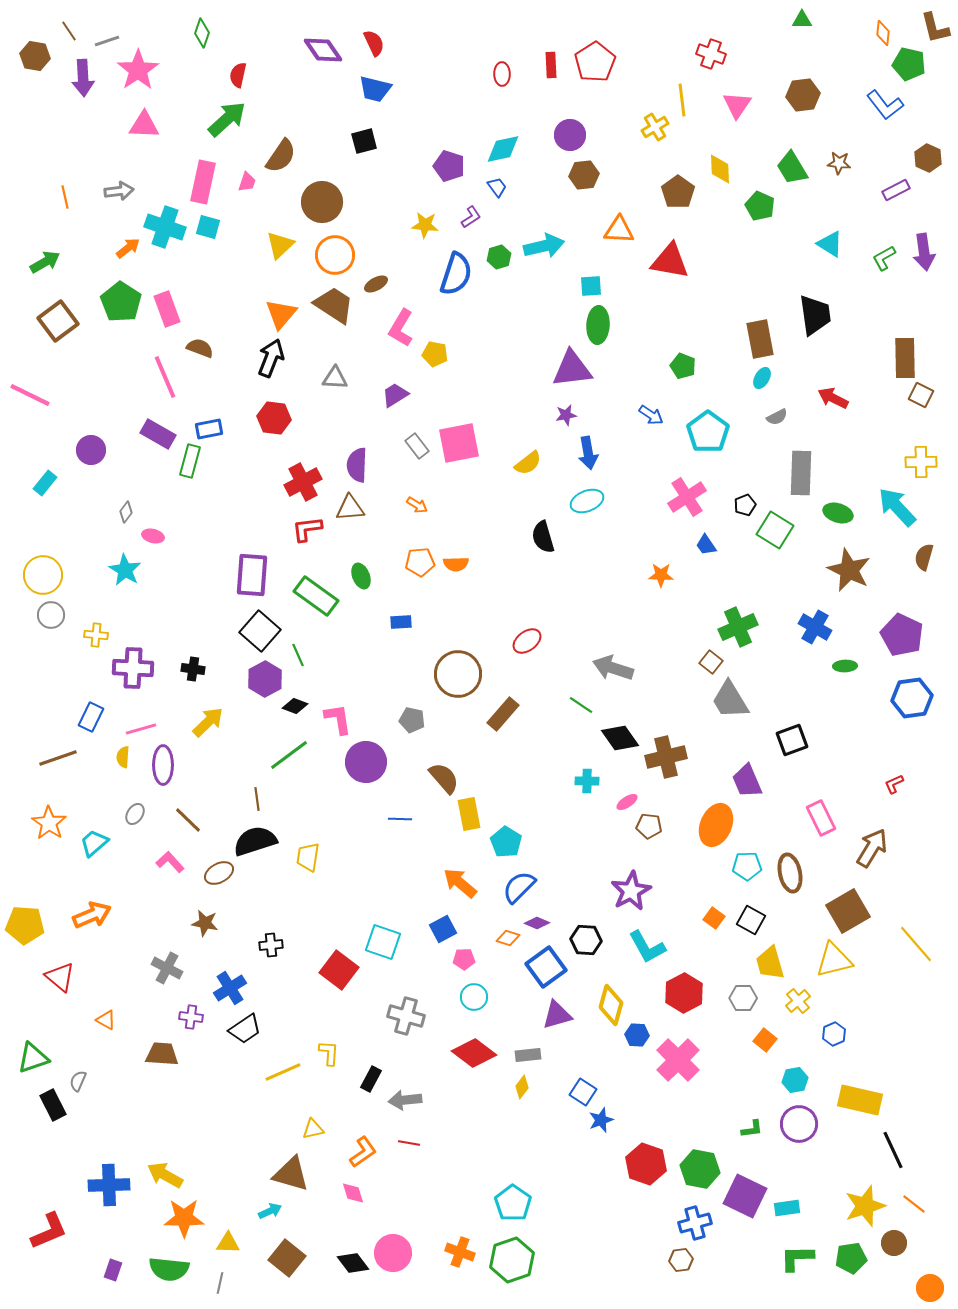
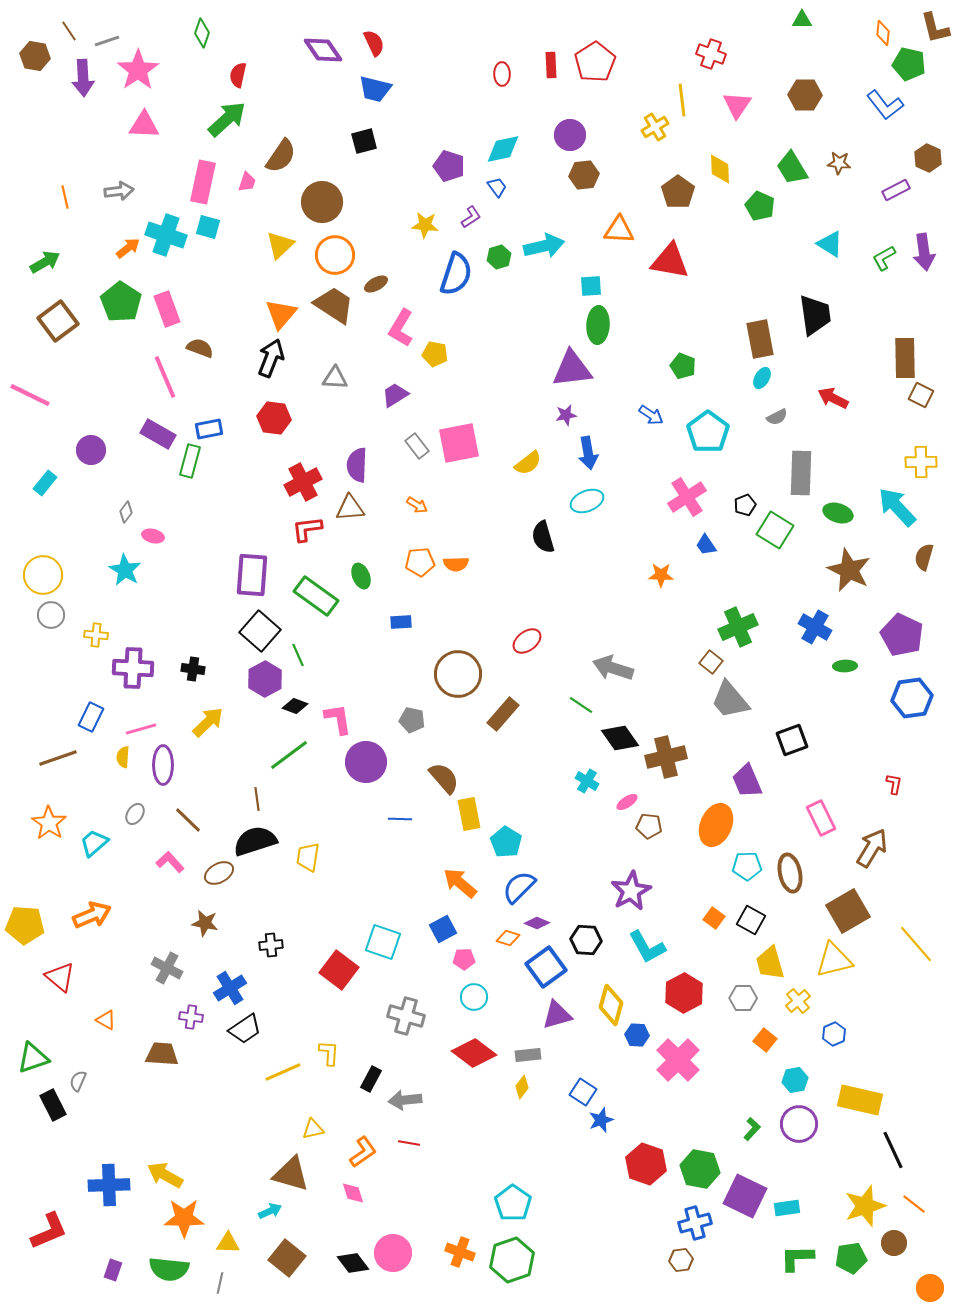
brown hexagon at (803, 95): moved 2 px right; rotated 8 degrees clockwise
cyan cross at (165, 227): moved 1 px right, 8 px down
gray trapezoid at (730, 700): rotated 9 degrees counterclockwise
cyan cross at (587, 781): rotated 30 degrees clockwise
red L-shape at (894, 784): rotated 125 degrees clockwise
green L-shape at (752, 1129): rotated 40 degrees counterclockwise
